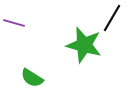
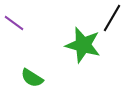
purple line: rotated 20 degrees clockwise
green star: moved 1 px left
